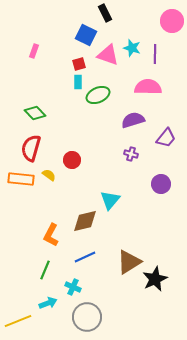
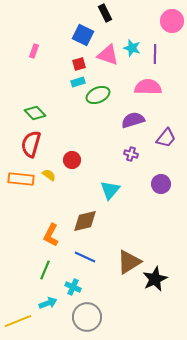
blue square: moved 3 px left
cyan rectangle: rotated 72 degrees clockwise
red semicircle: moved 4 px up
cyan triangle: moved 10 px up
blue line: rotated 50 degrees clockwise
